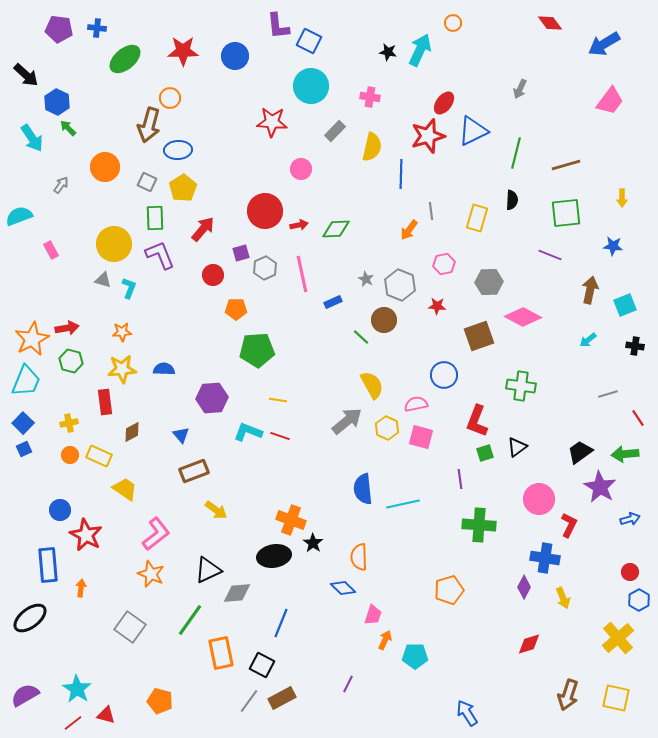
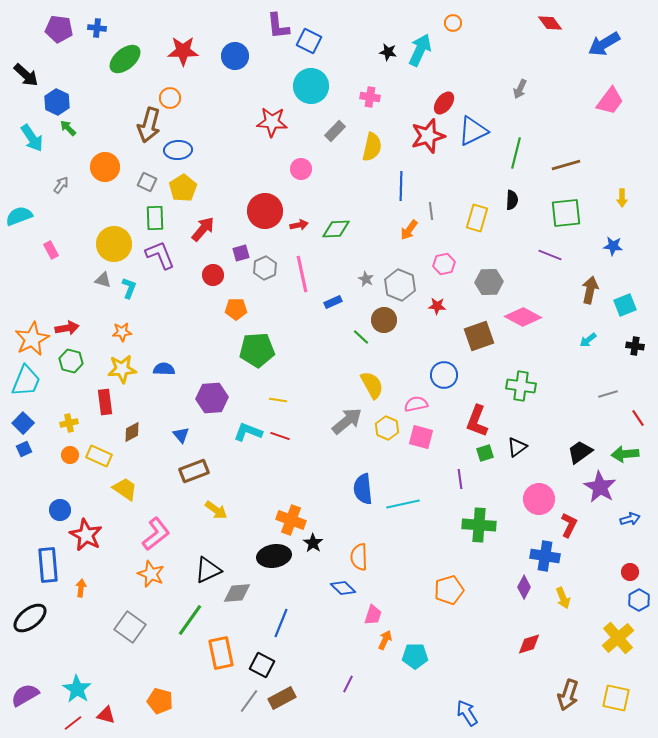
blue line at (401, 174): moved 12 px down
blue cross at (545, 558): moved 2 px up
